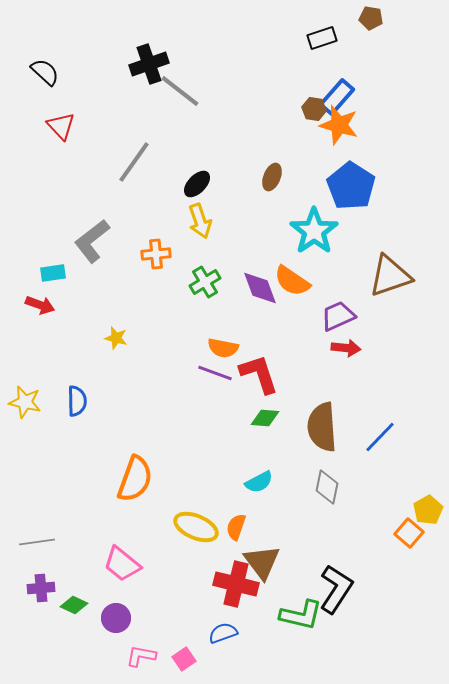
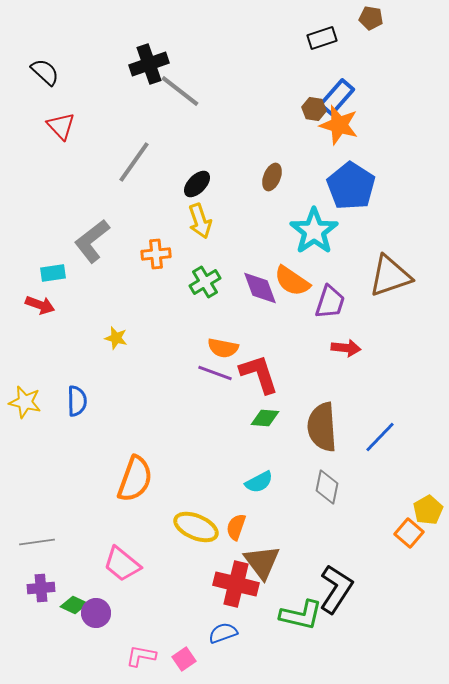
purple trapezoid at (338, 316): moved 8 px left, 14 px up; rotated 132 degrees clockwise
purple circle at (116, 618): moved 20 px left, 5 px up
